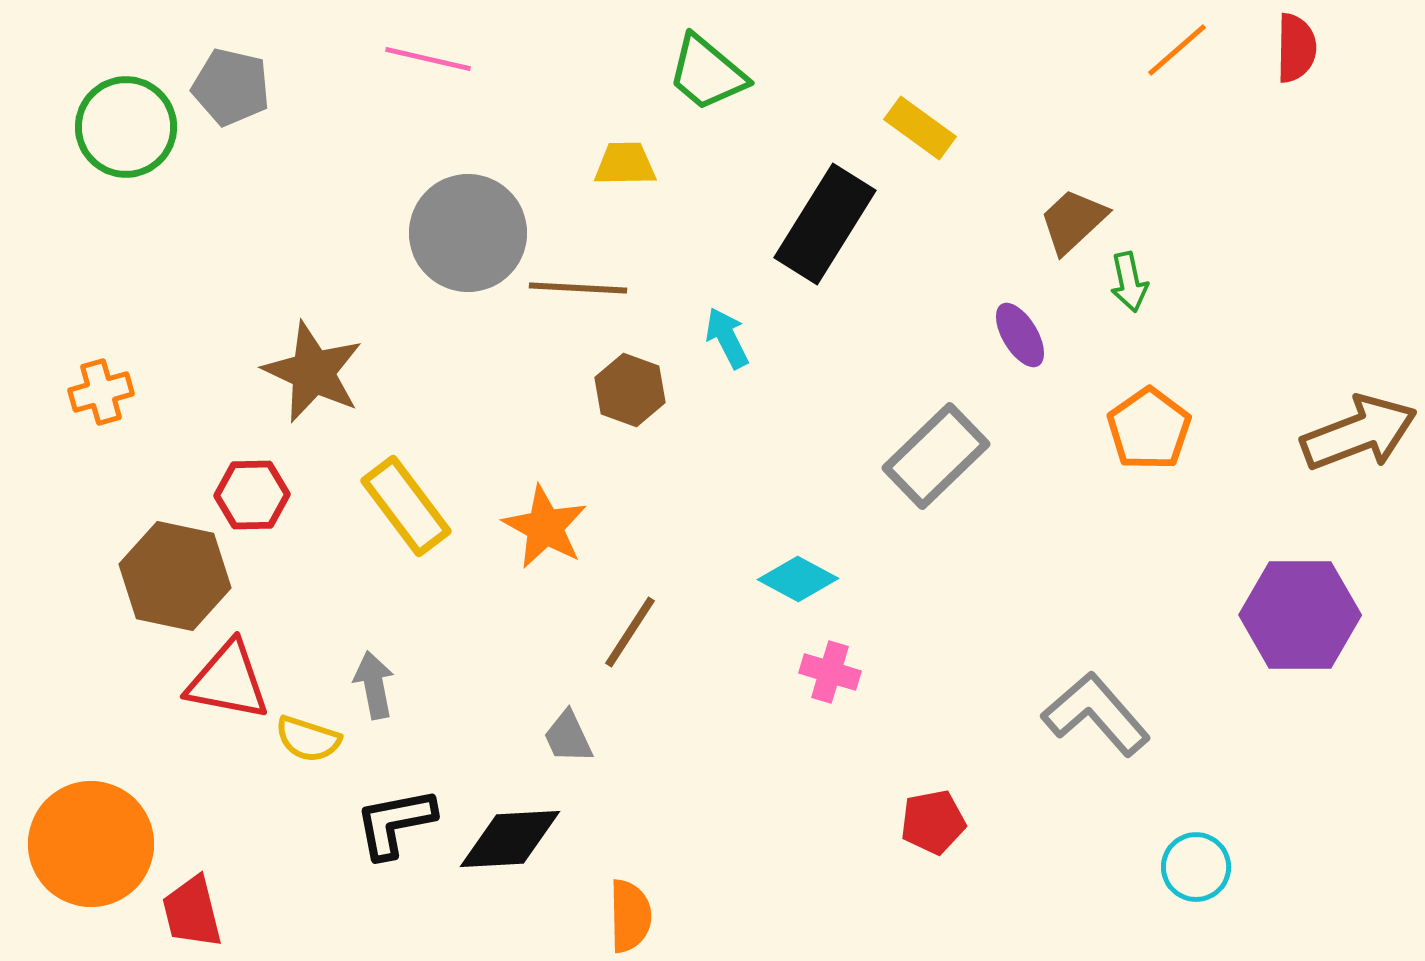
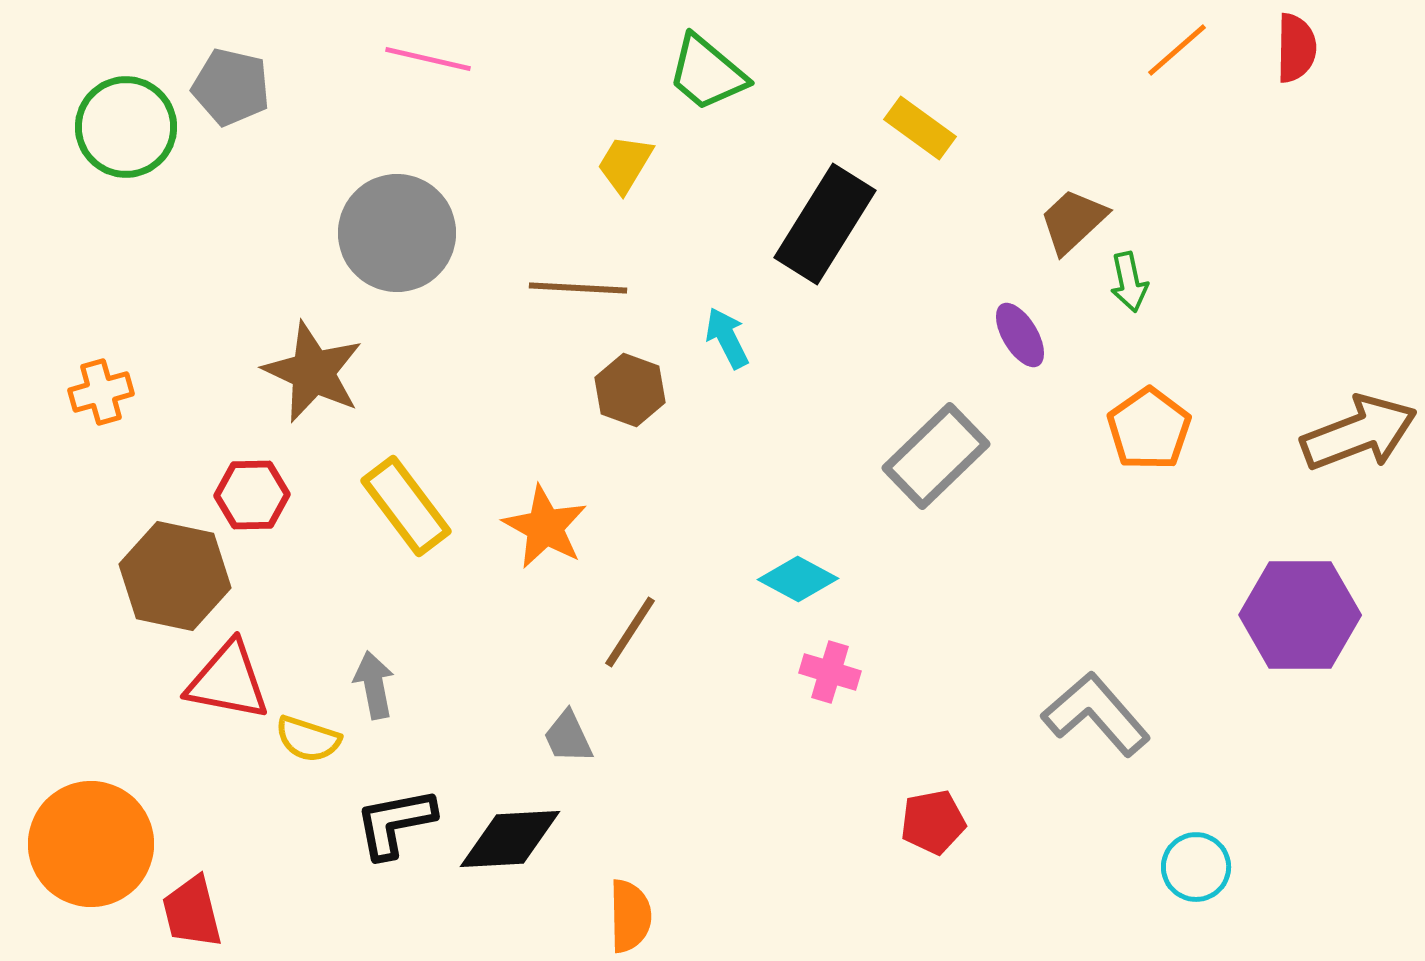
yellow trapezoid at (625, 164): rotated 58 degrees counterclockwise
gray circle at (468, 233): moved 71 px left
